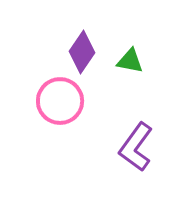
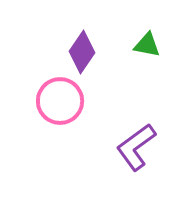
green triangle: moved 17 px right, 16 px up
purple L-shape: rotated 18 degrees clockwise
